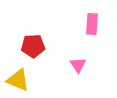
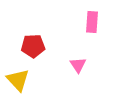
pink rectangle: moved 2 px up
yellow triangle: rotated 25 degrees clockwise
